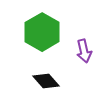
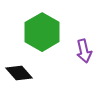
black diamond: moved 27 px left, 8 px up
